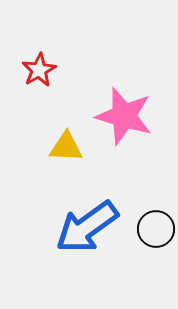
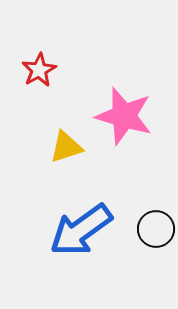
yellow triangle: rotated 21 degrees counterclockwise
blue arrow: moved 6 px left, 3 px down
